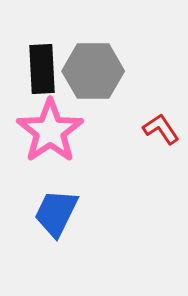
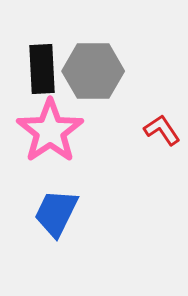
red L-shape: moved 1 px right, 1 px down
